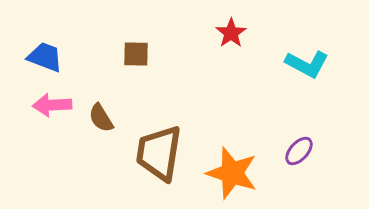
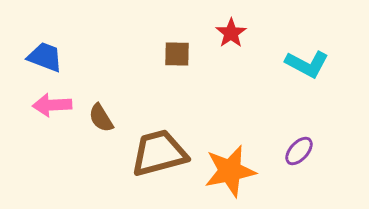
brown square: moved 41 px right
brown trapezoid: rotated 66 degrees clockwise
orange star: moved 2 px left, 2 px up; rotated 30 degrees counterclockwise
